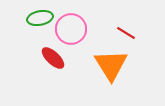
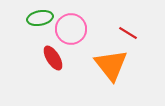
red line: moved 2 px right
red ellipse: rotated 15 degrees clockwise
orange triangle: rotated 6 degrees counterclockwise
